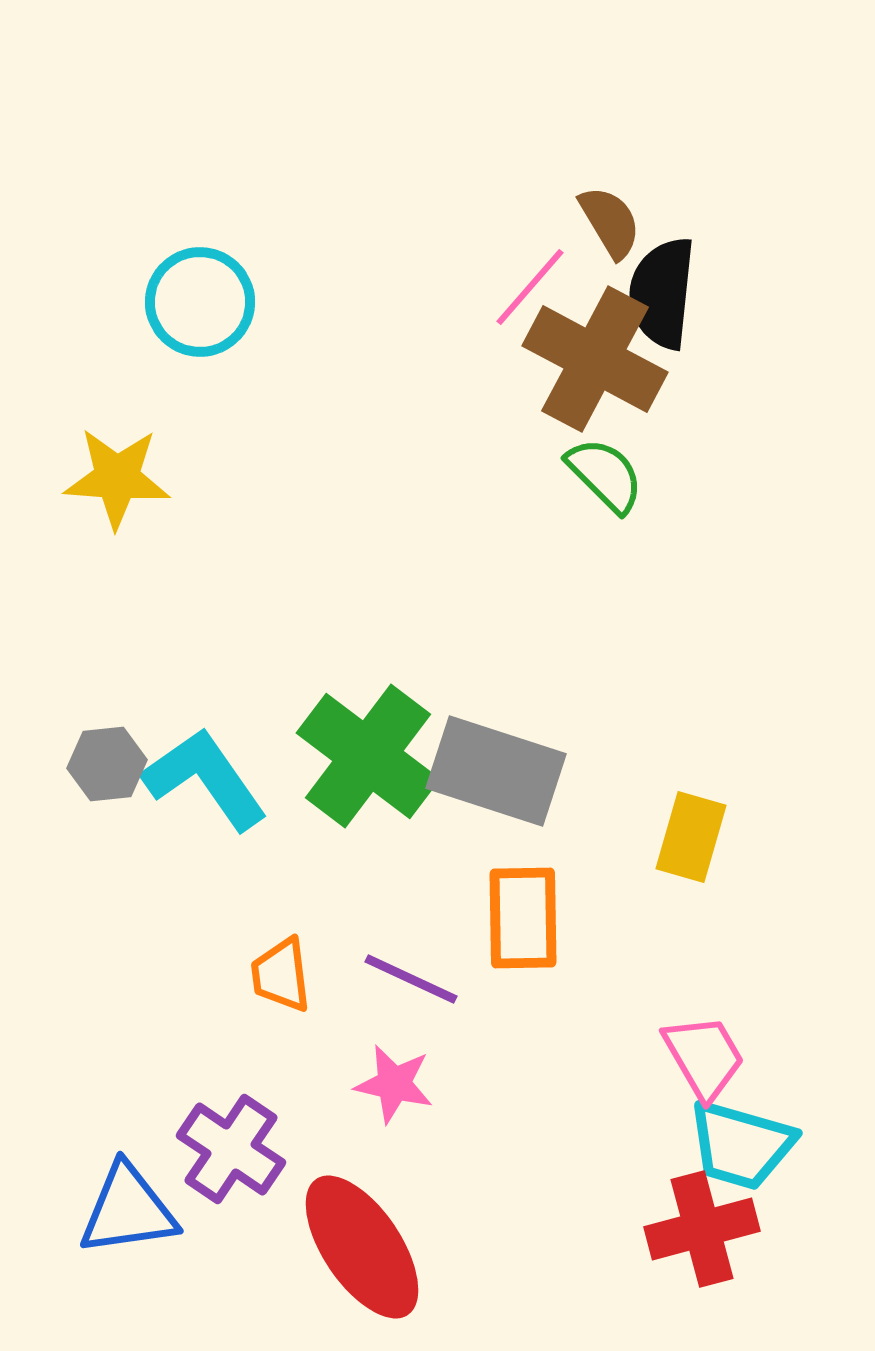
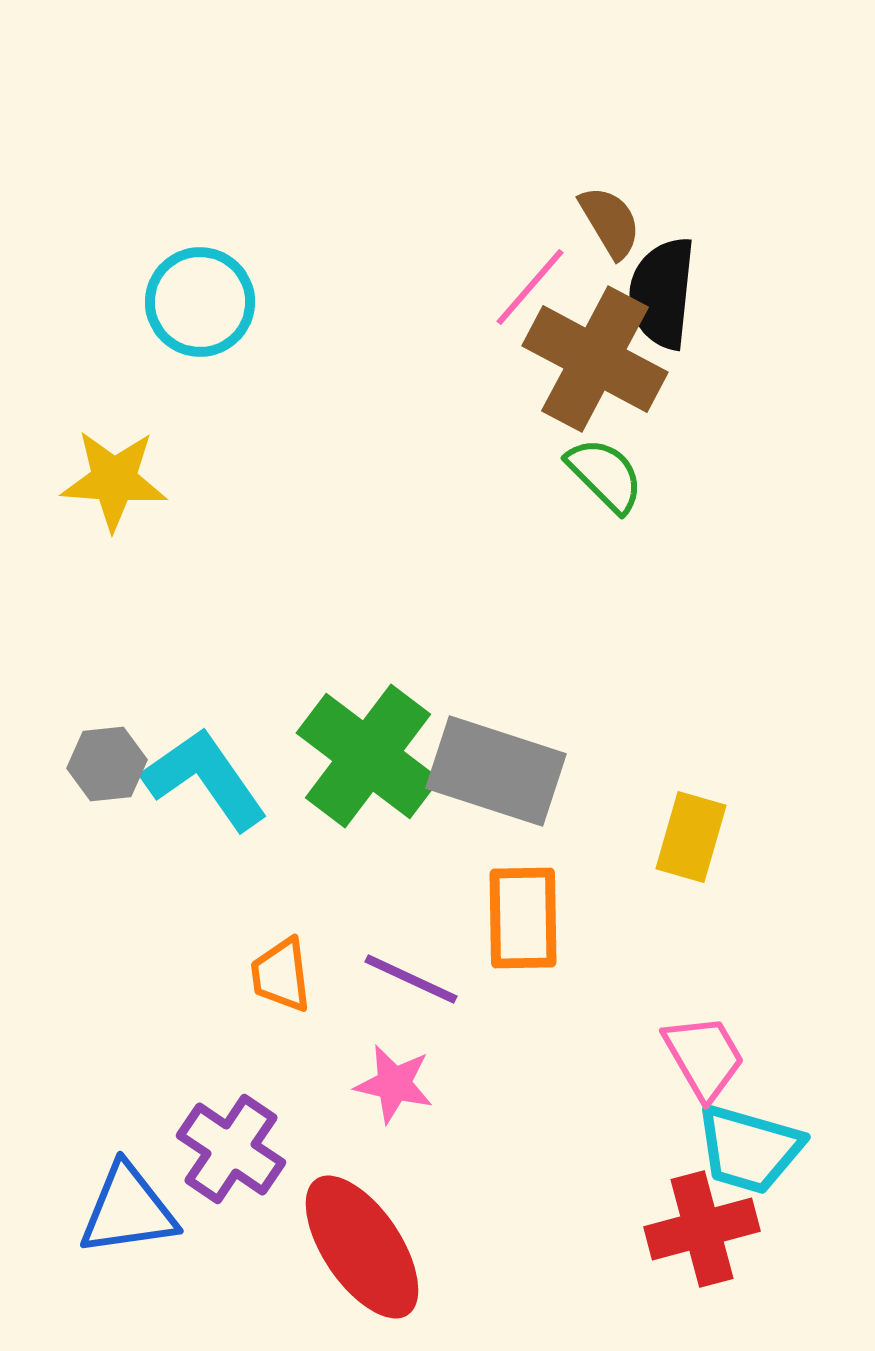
yellow star: moved 3 px left, 2 px down
cyan trapezoid: moved 8 px right, 4 px down
